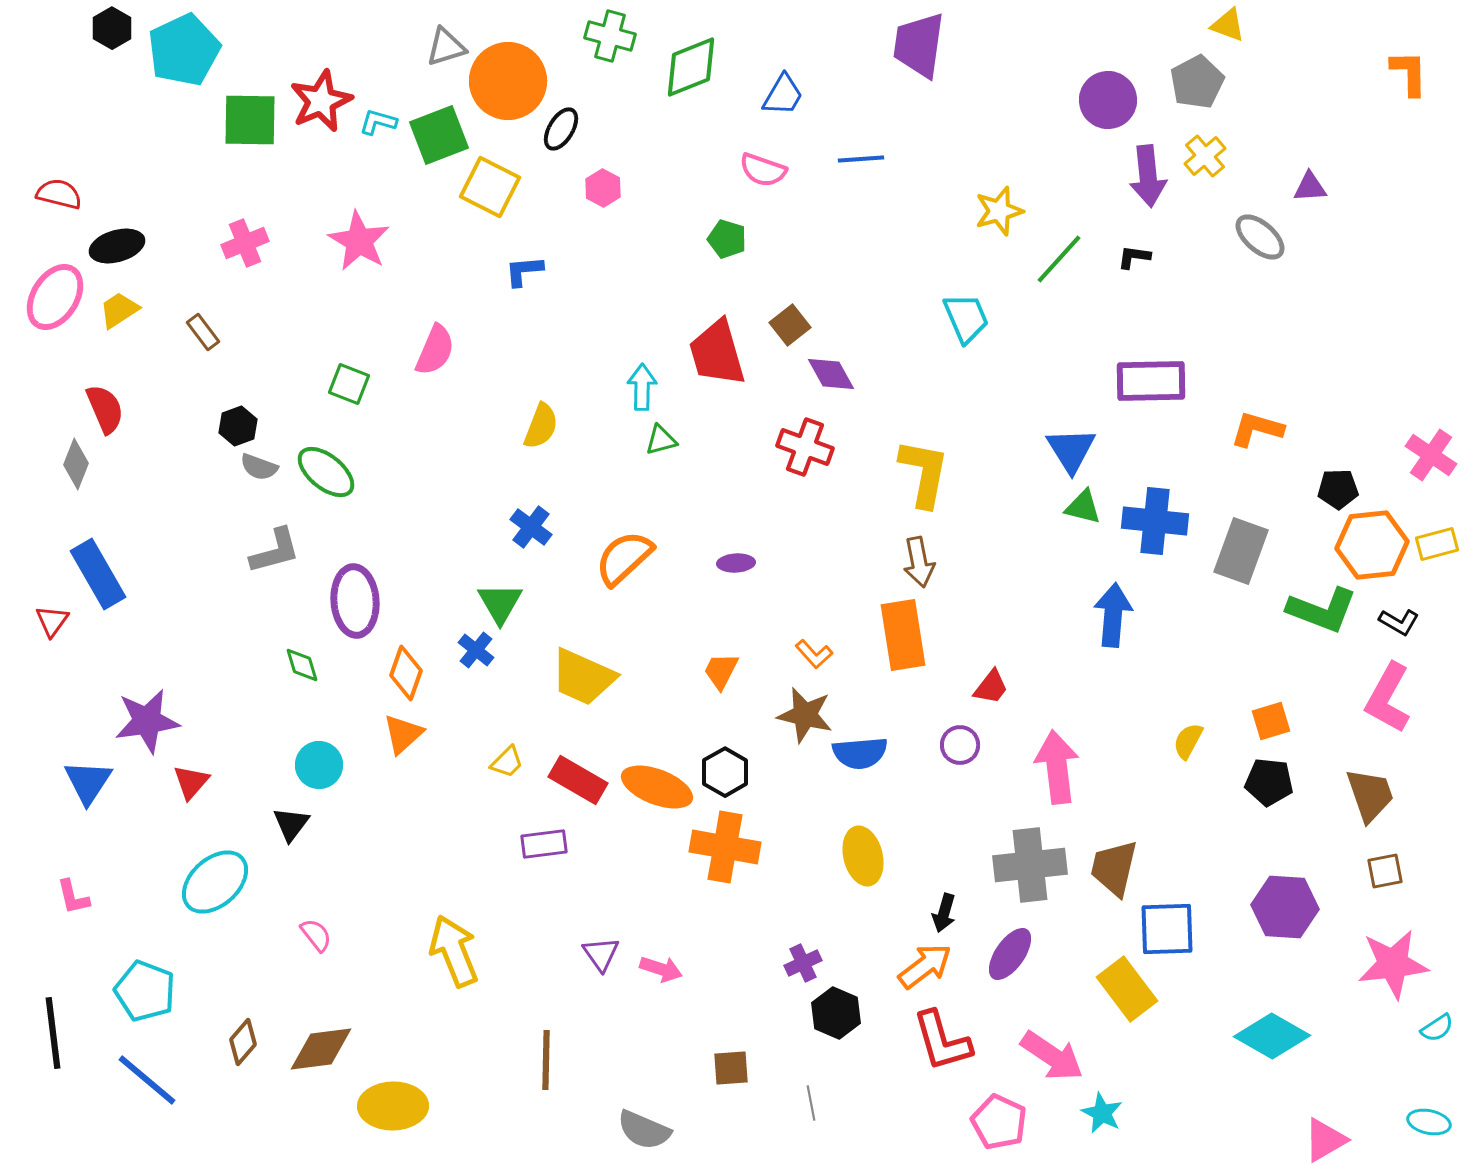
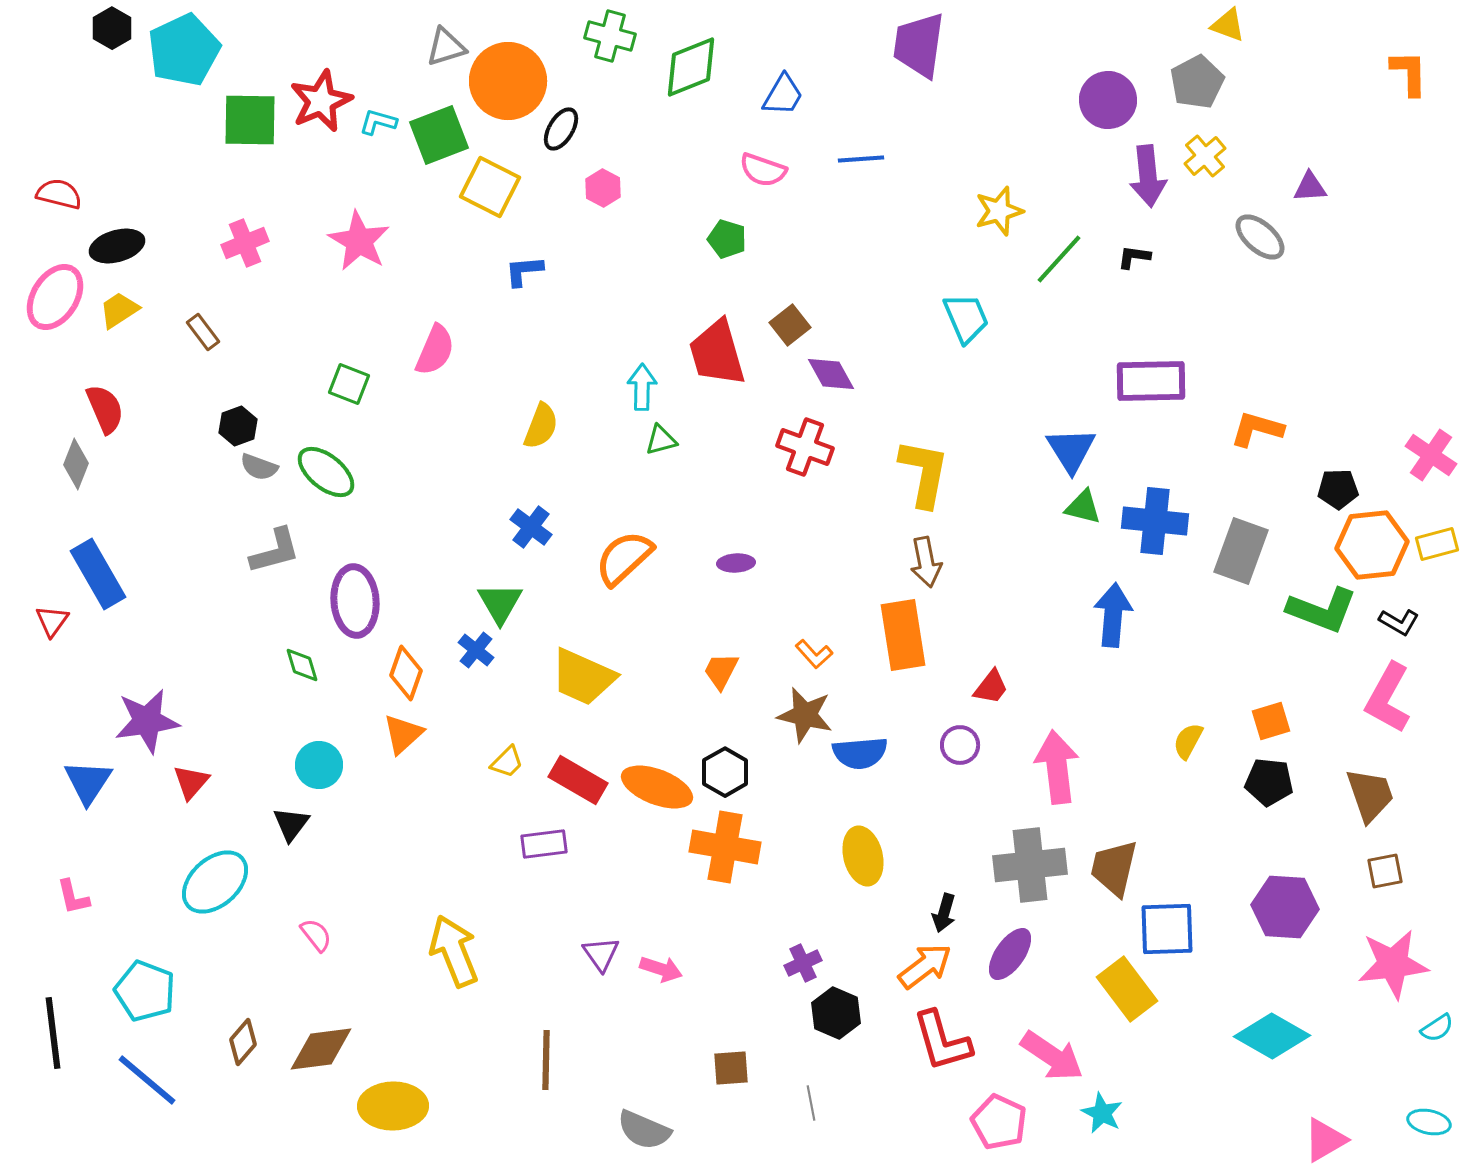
brown arrow at (919, 562): moved 7 px right
